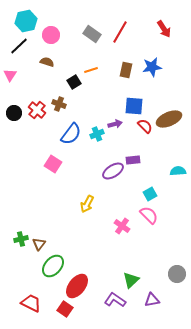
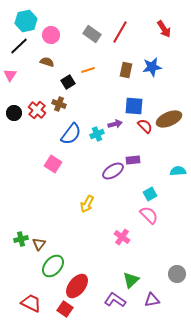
orange line: moved 3 px left
black square: moved 6 px left
pink cross: moved 11 px down
